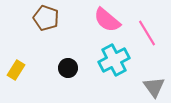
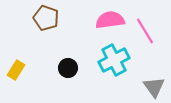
pink semicircle: moved 3 px right; rotated 132 degrees clockwise
pink line: moved 2 px left, 2 px up
